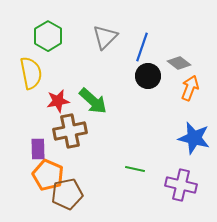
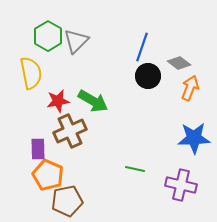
gray triangle: moved 29 px left, 4 px down
green arrow: rotated 12 degrees counterclockwise
brown cross: rotated 12 degrees counterclockwise
blue star: rotated 16 degrees counterclockwise
brown pentagon: moved 7 px down
